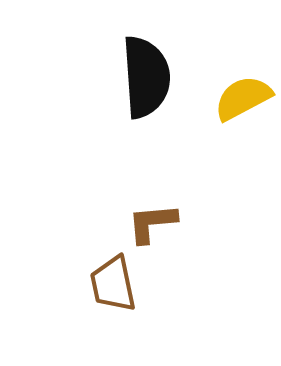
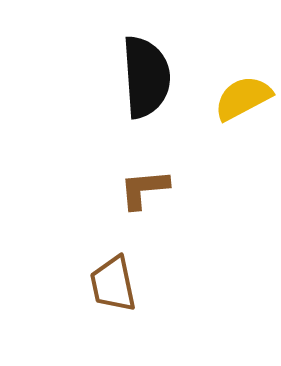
brown L-shape: moved 8 px left, 34 px up
